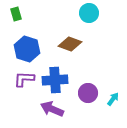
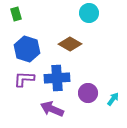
brown diamond: rotated 10 degrees clockwise
blue cross: moved 2 px right, 2 px up
